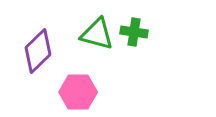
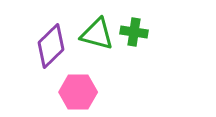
purple diamond: moved 13 px right, 5 px up
